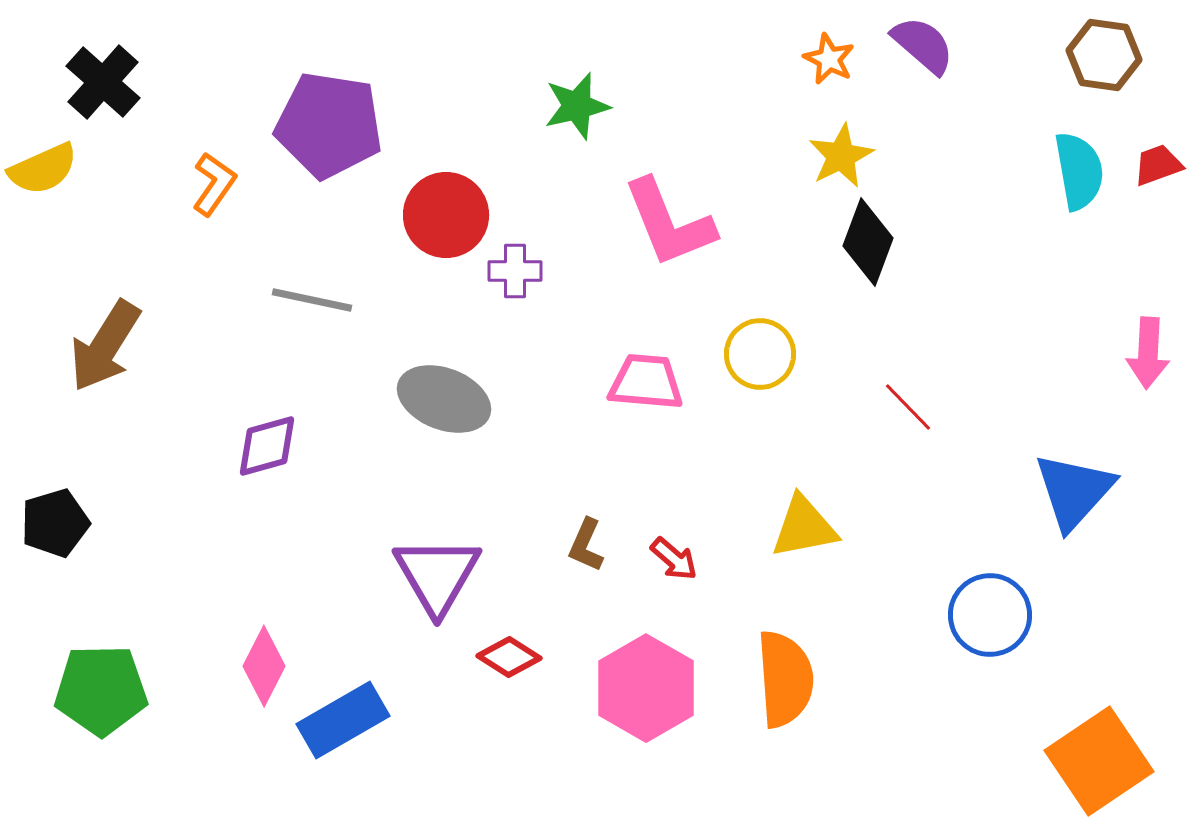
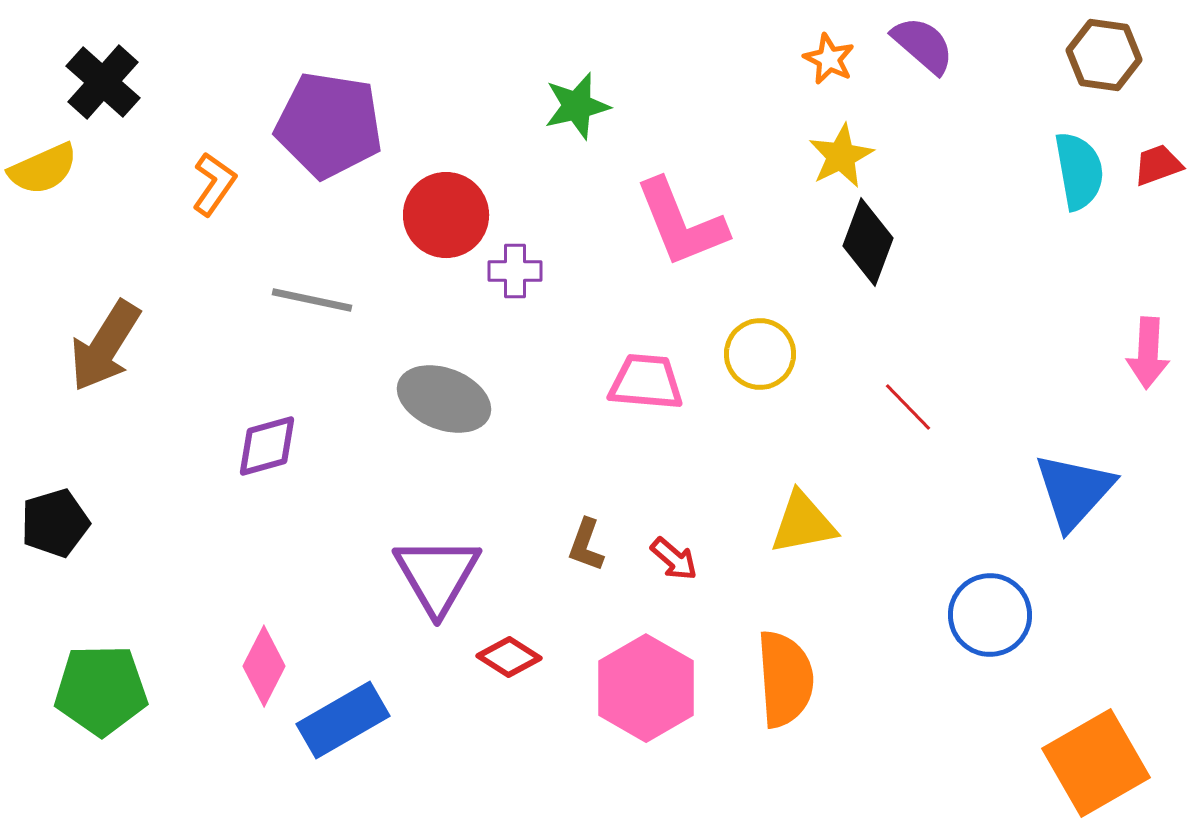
pink L-shape: moved 12 px right
yellow triangle: moved 1 px left, 4 px up
brown L-shape: rotated 4 degrees counterclockwise
orange square: moved 3 px left, 2 px down; rotated 4 degrees clockwise
